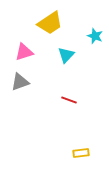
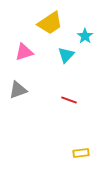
cyan star: moved 10 px left; rotated 14 degrees clockwise
gray triangle: moved 2 px left, 8 px down
